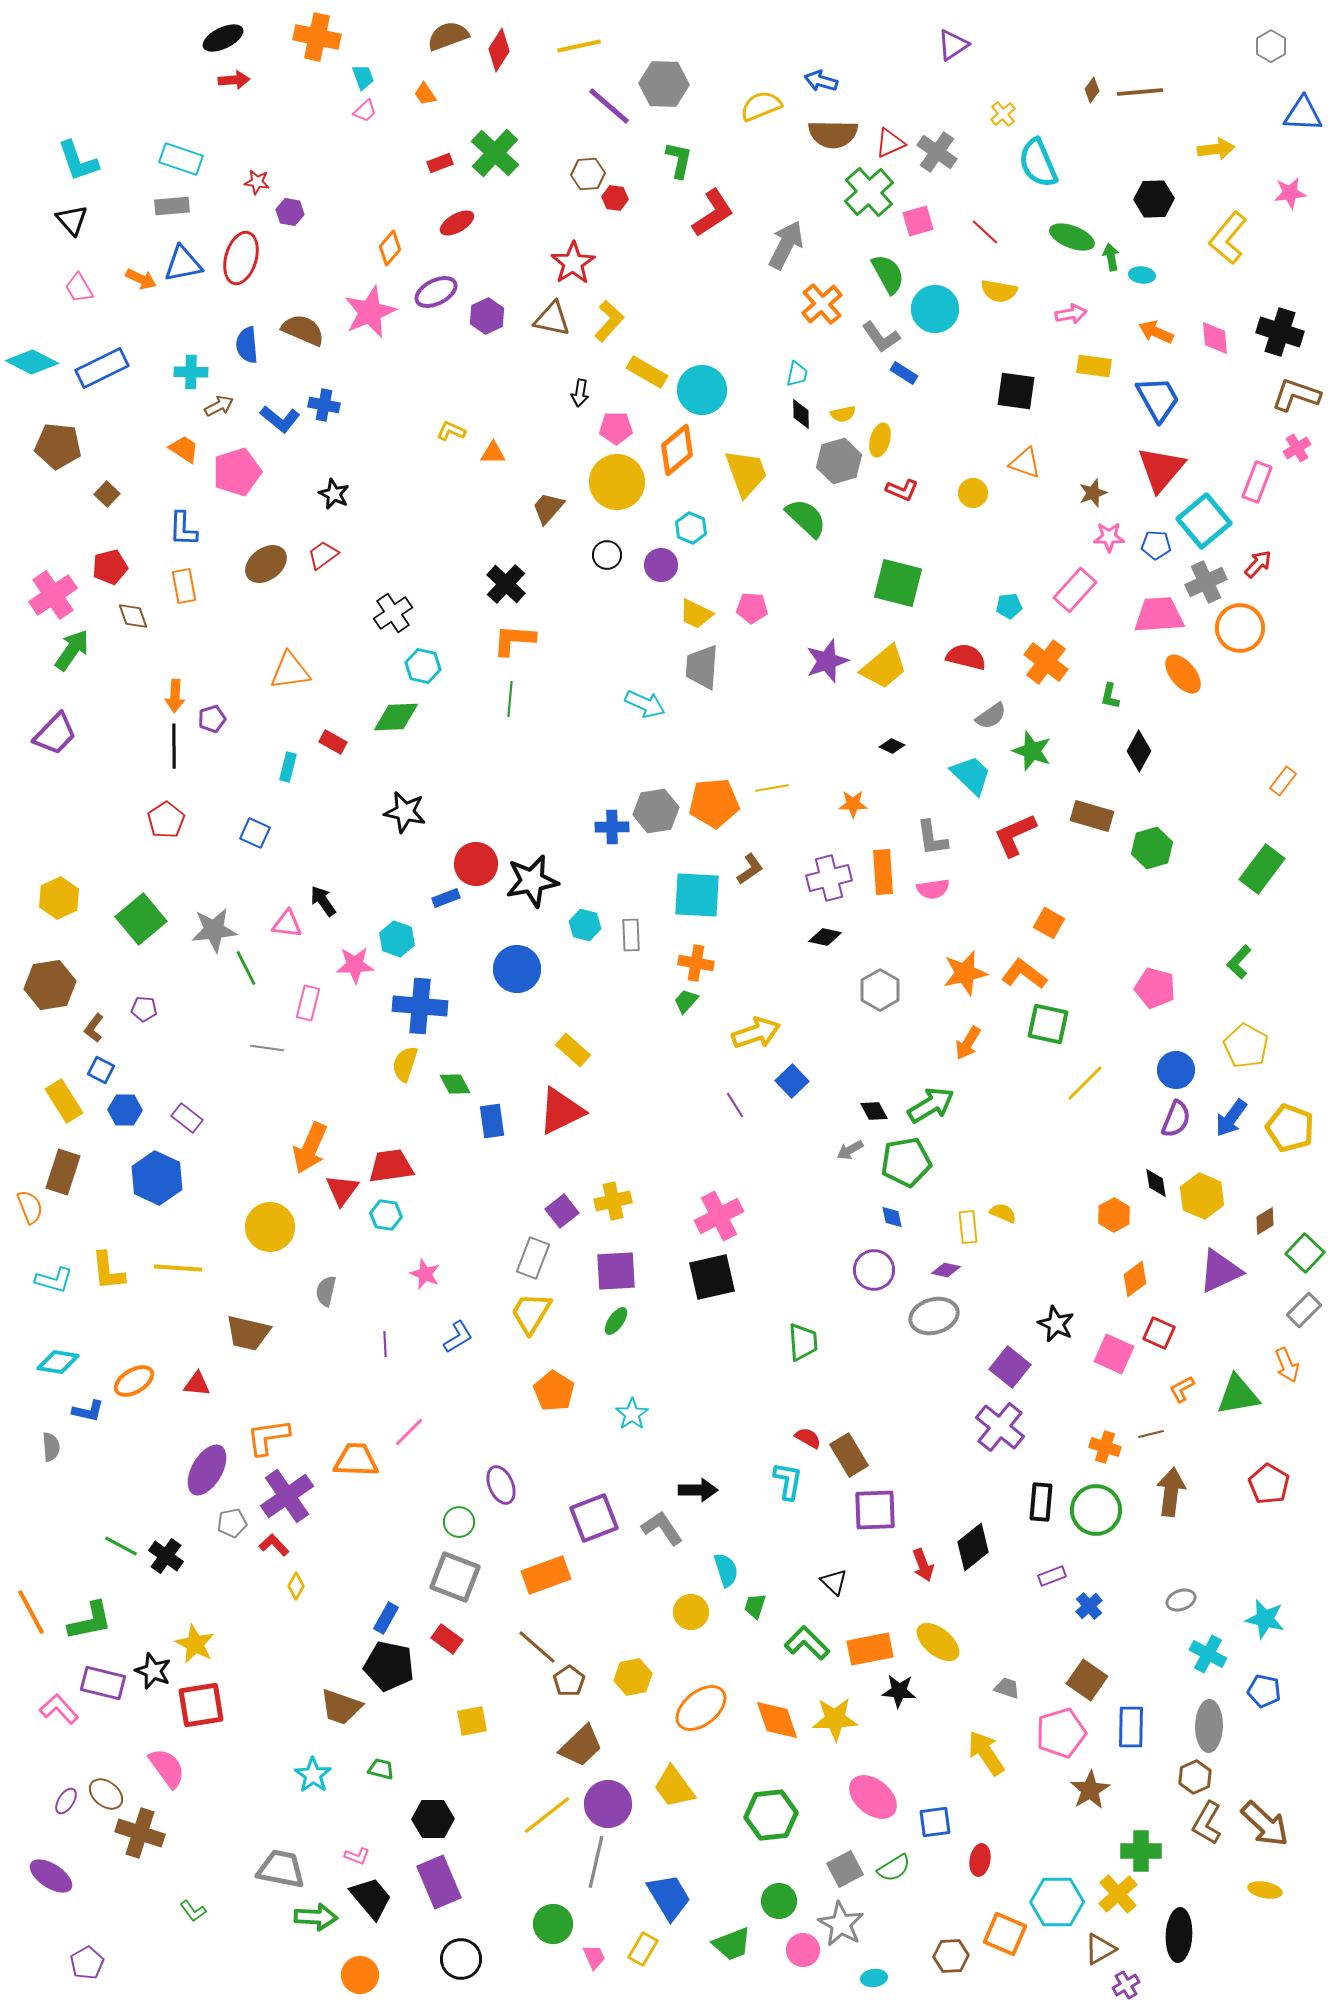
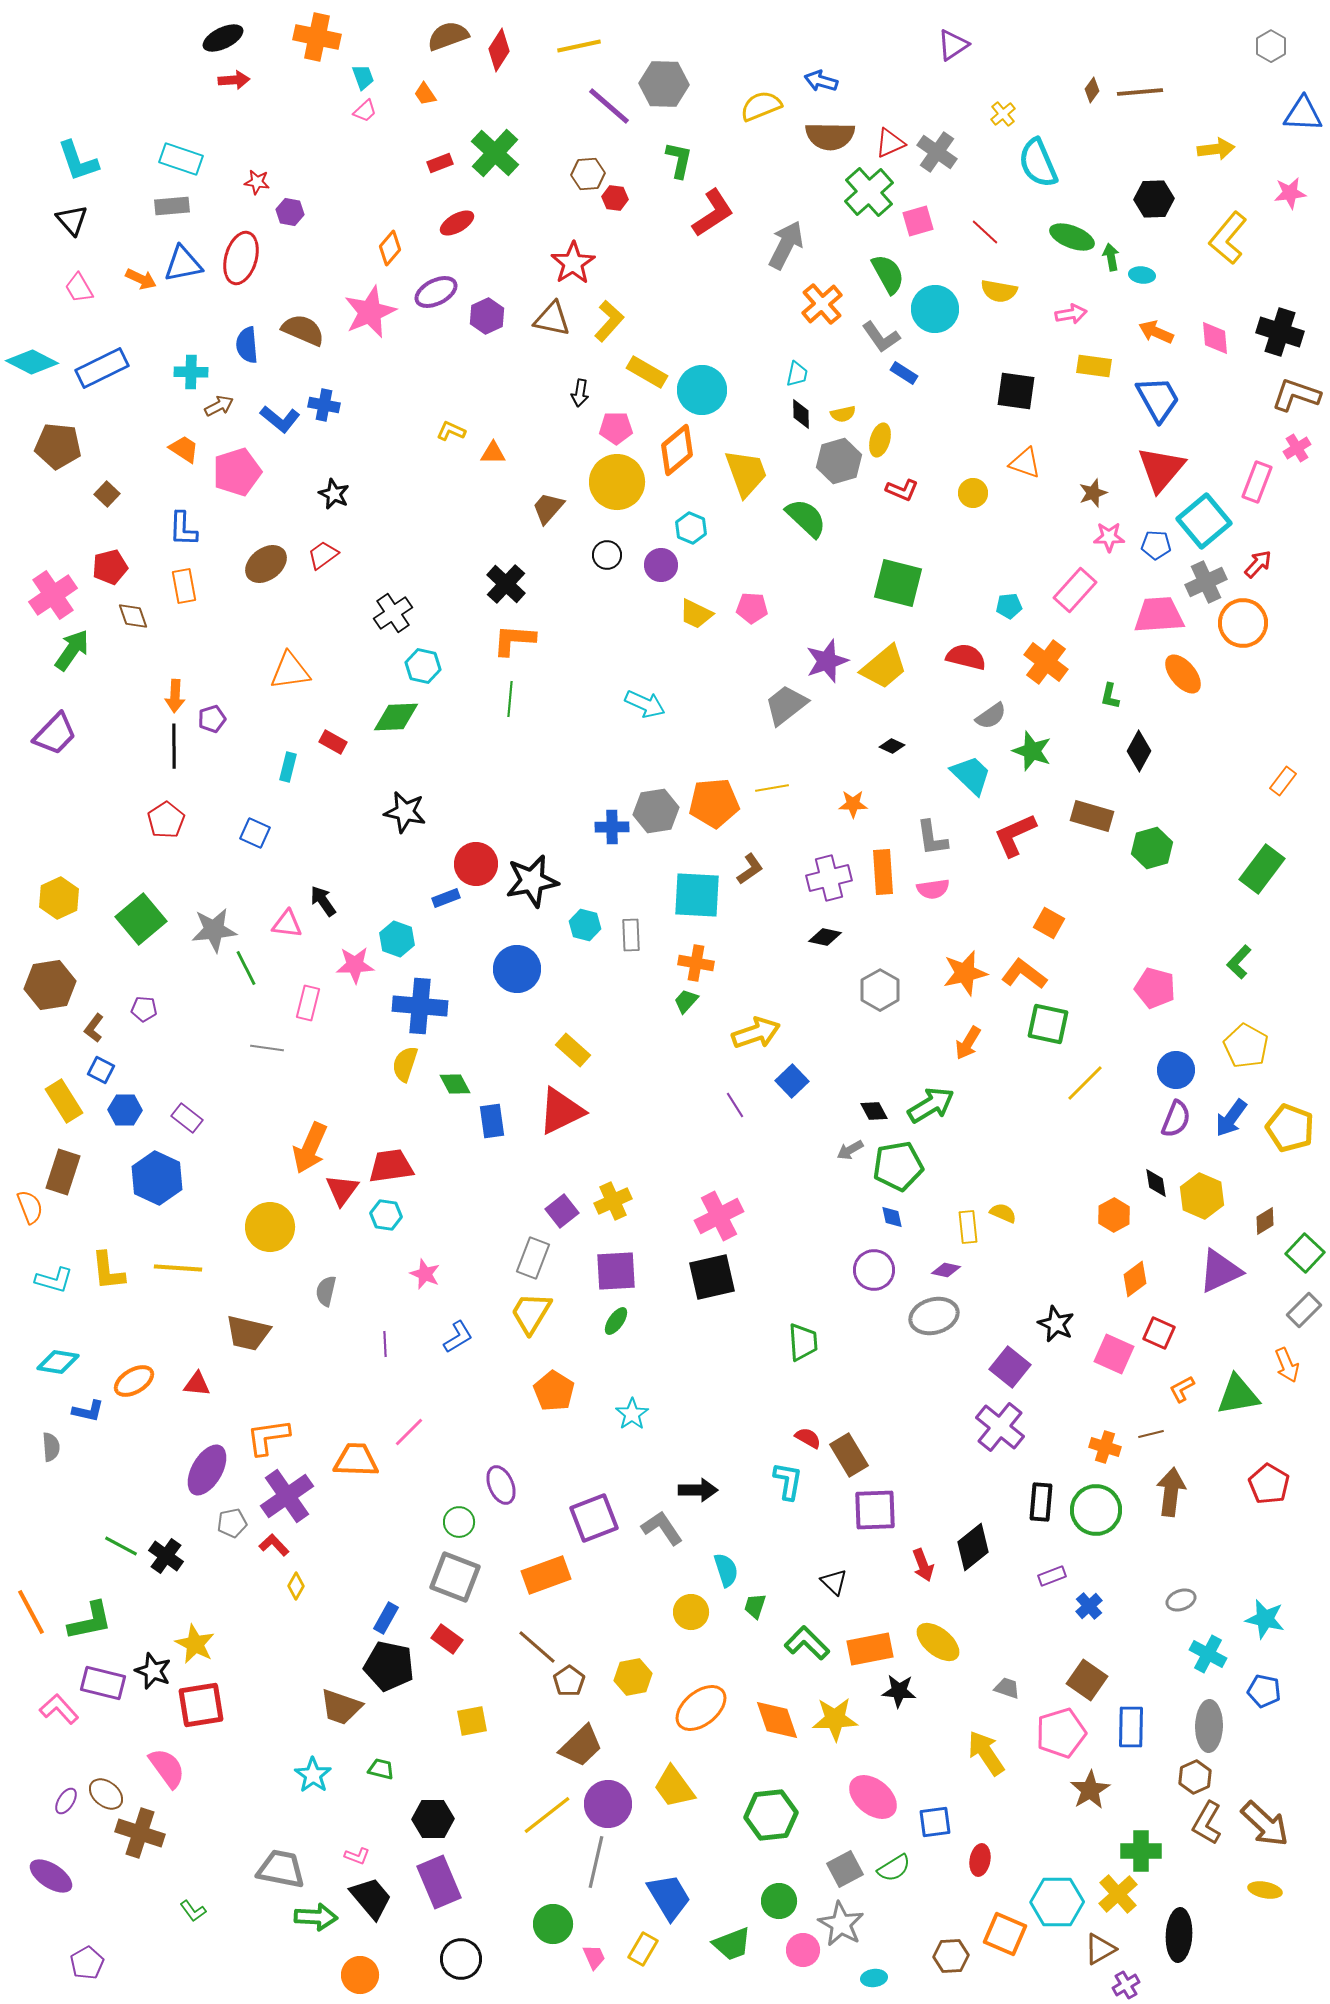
brown semicircle at (833, 134): moved 3 px left, 2 px down
orange circle at (1240, 628): moved 3 px right, 5 px up
gray trapezoid at (702, 667): moved 84 px right, 38 px down; rotated 48 degrees clockwise
green pentagon at (906, 1162): moved 8 px left, 4 px down
yellow cross at (613, 1201): rotated 12 degrees counterclockwise
